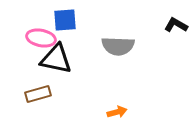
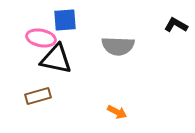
brown rectangle: moved 2 px down
orange arrow: rotated 42 degrees clockwise
